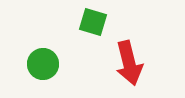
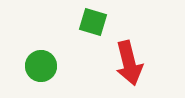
green circle: moved 2 px left, 2 px down
